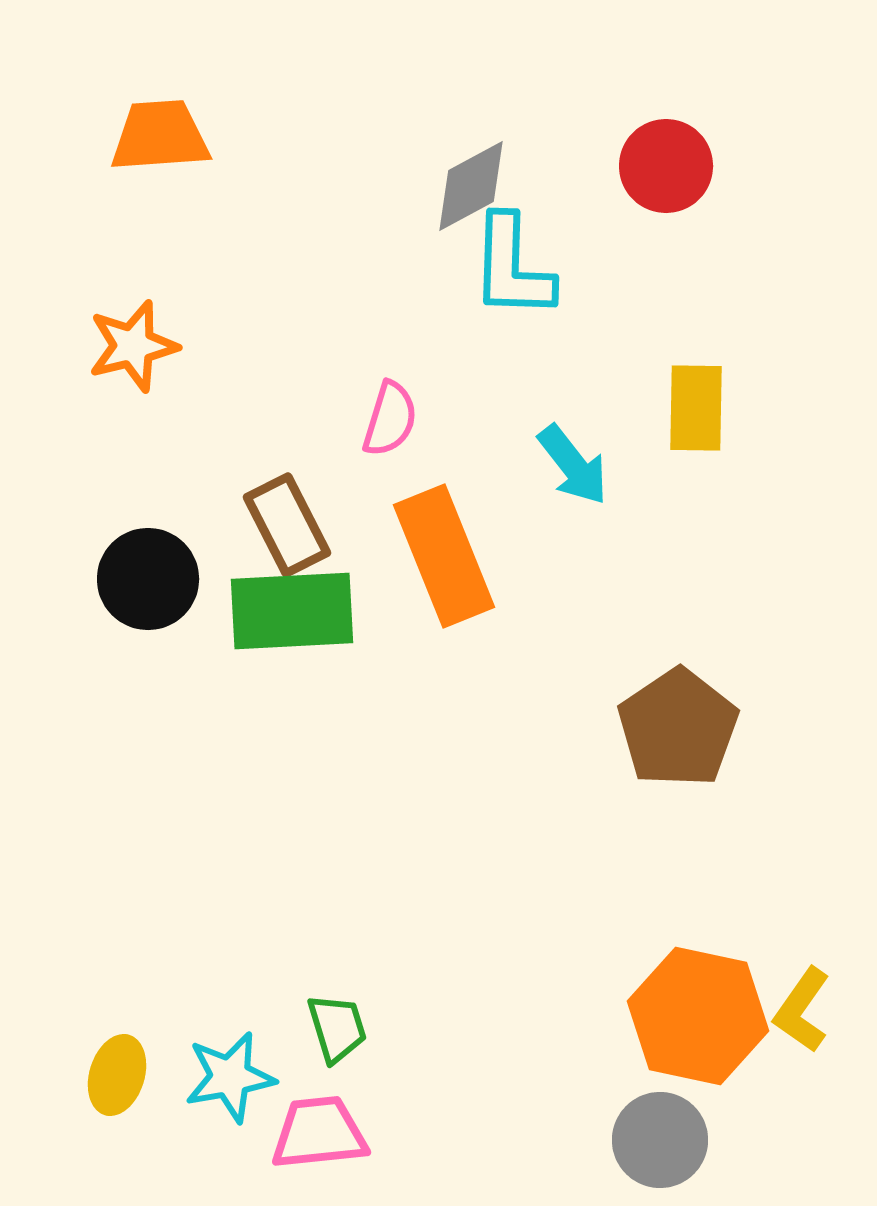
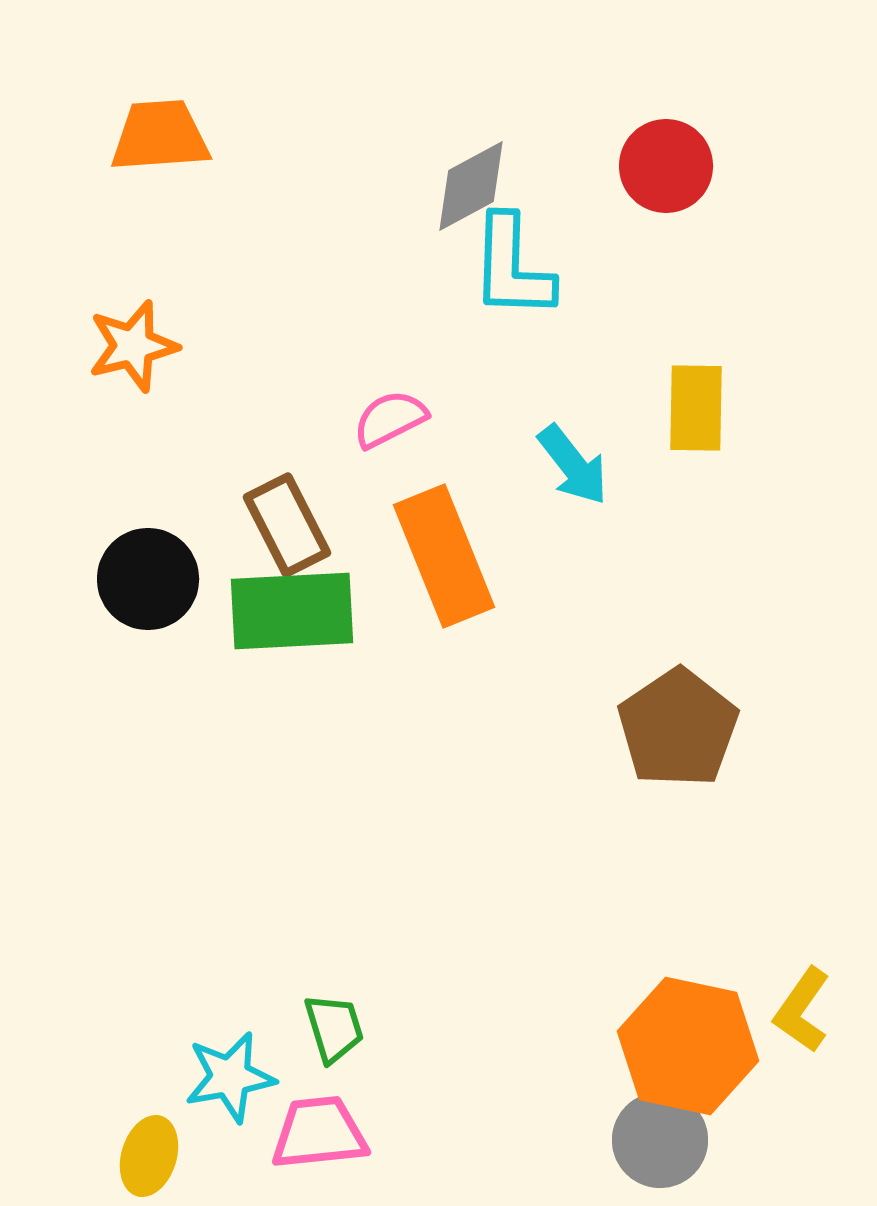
pink semicircle: rotated 134 degrees counterclockwise
orange hexagon: moved 10 px left, 30 px down
green trapezoid: moved 3 px left
yellow ellipse: moved 32 px right, 81 px down
